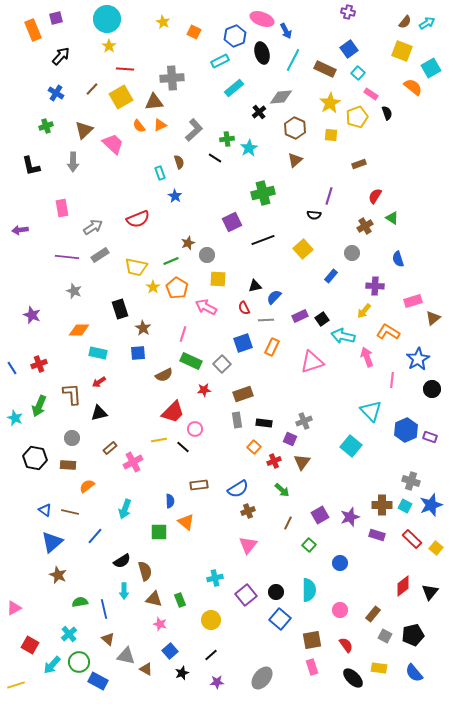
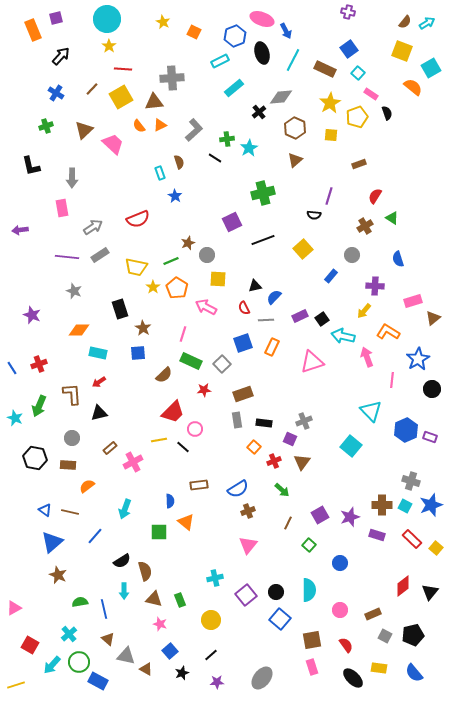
red line at (125, 69): moved 2 px left
gray arrow at (73, 162): moved 1 px left, 16 px down
gray circle at (352, 253): moved 2 px down
brown semicircle at (164, 375): rotated 18 degrees counterclockwise
brown rectangle at (373, 614): rotated 28 degrees clockwise
